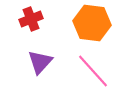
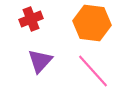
purple triangle: moved 1 px up
